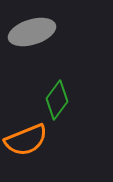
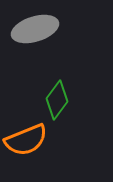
gray ellipse: moved 3 px right, 3 px up
